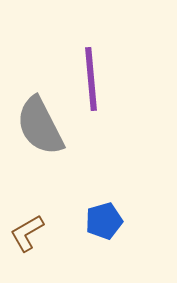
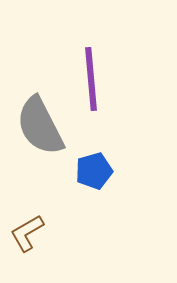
blue pentagon: moved 10 px left, 50 px up
